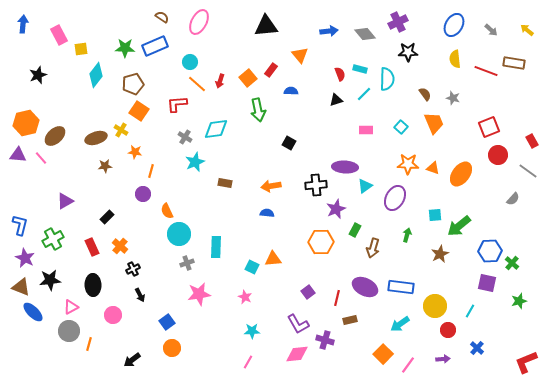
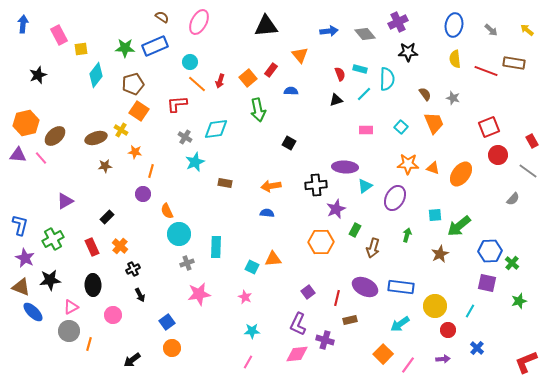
blue ellipse at (454, 25): rotated 20 degrees counterclockwise
purple L-shape at (298, 324): rotated 55 degrees clockwise
